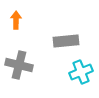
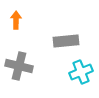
gray cross: moved 1 px down
